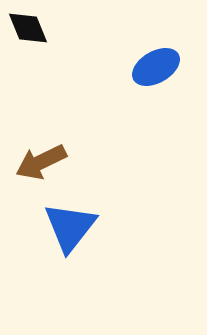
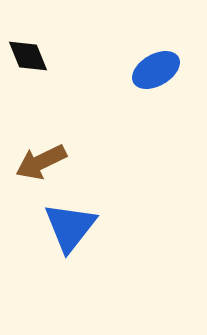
black diamond: moved 28 px down
blue ellipse: moved 3 px down
